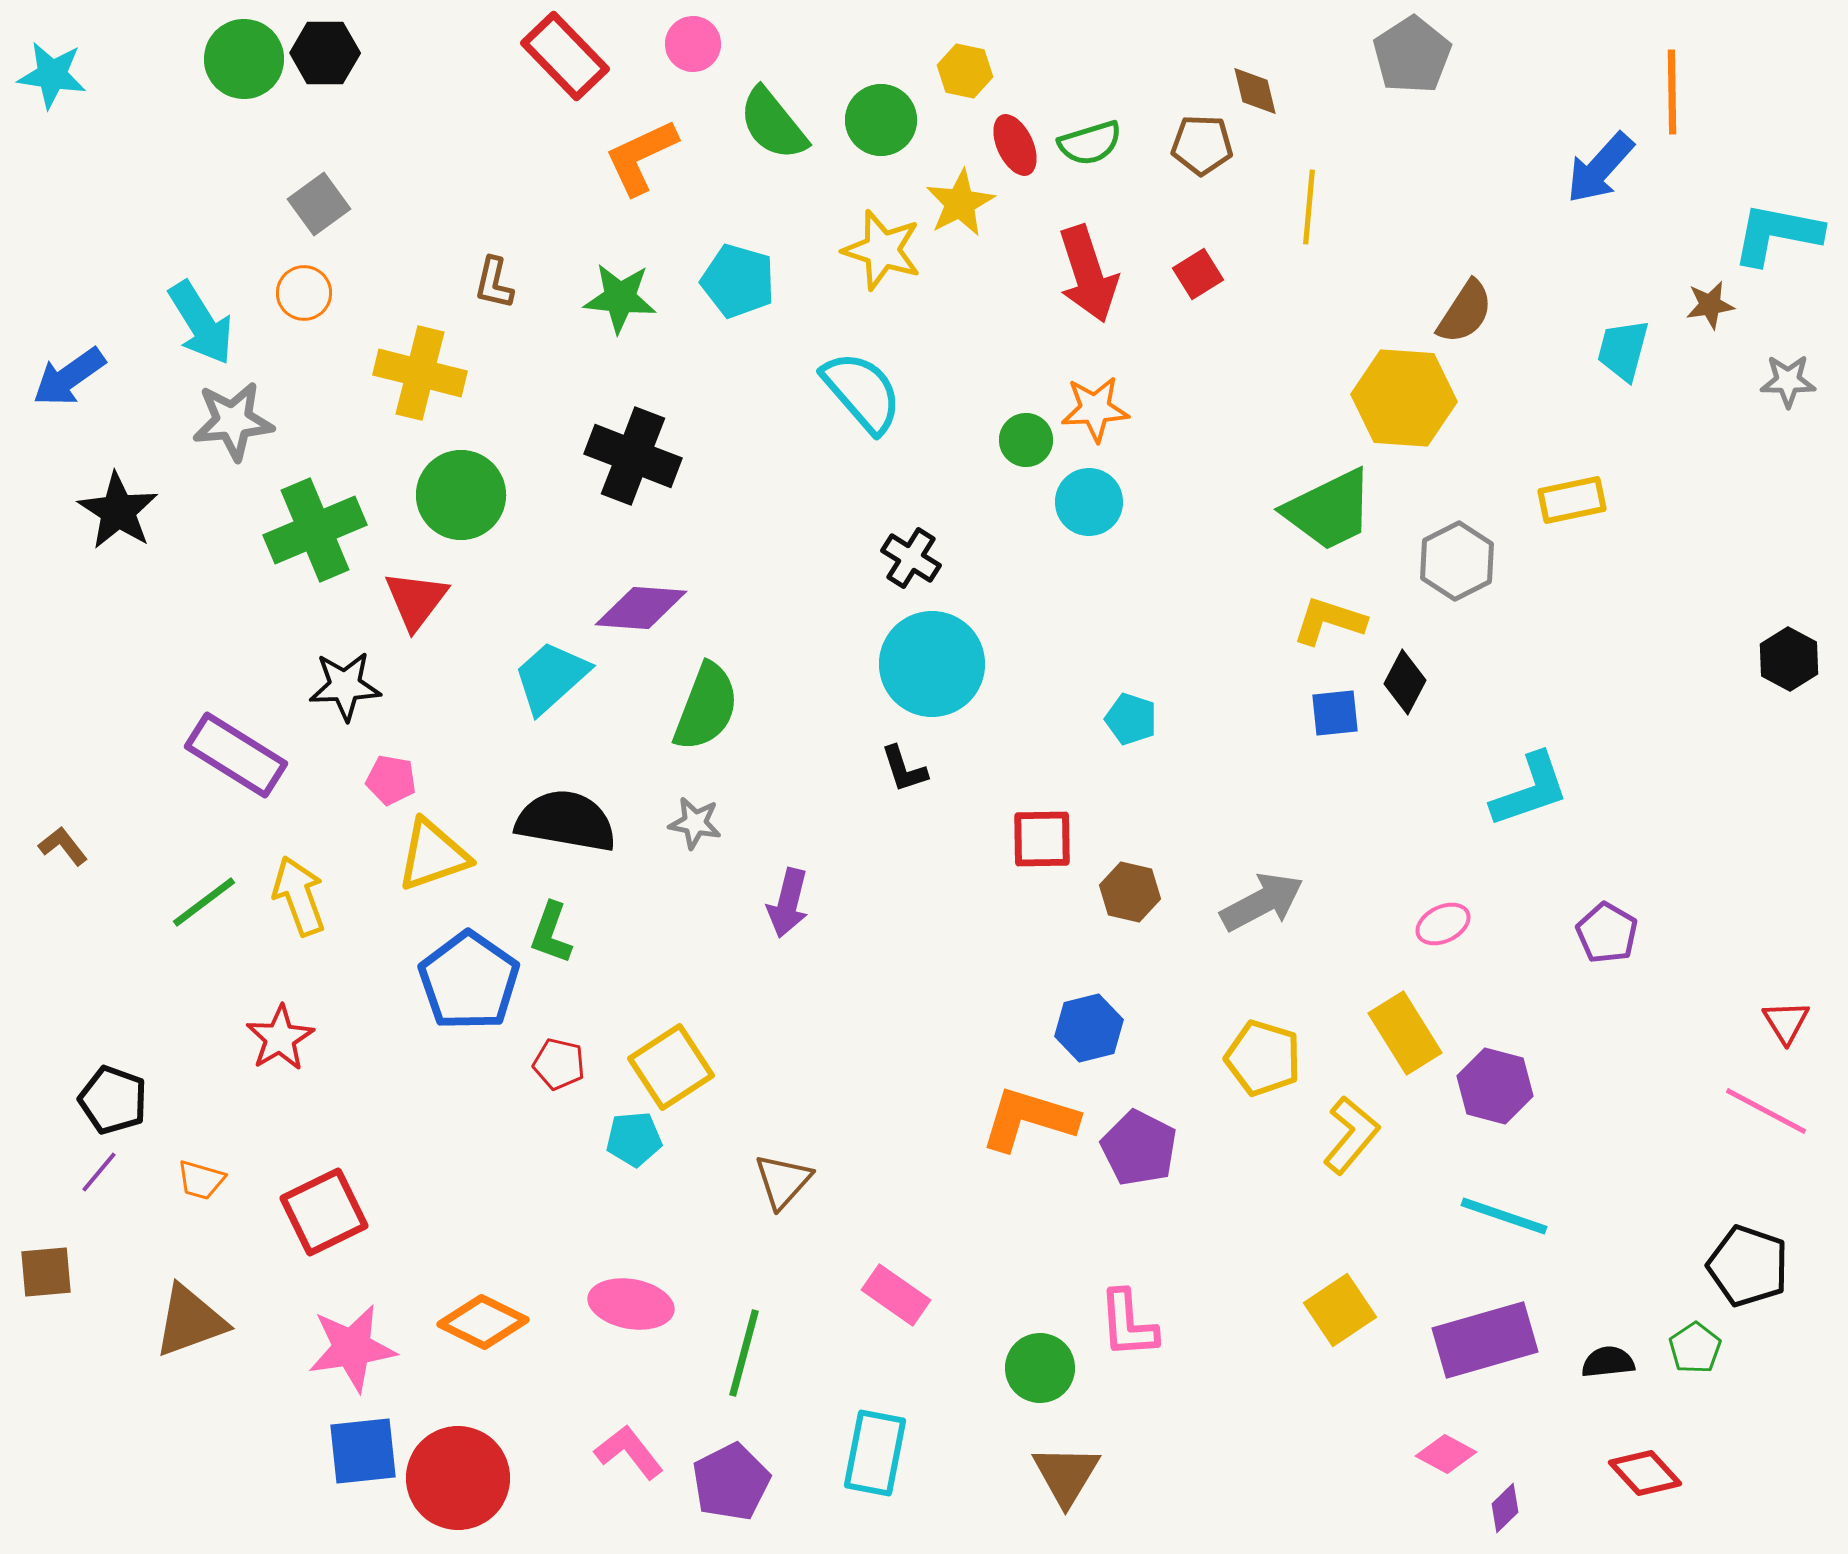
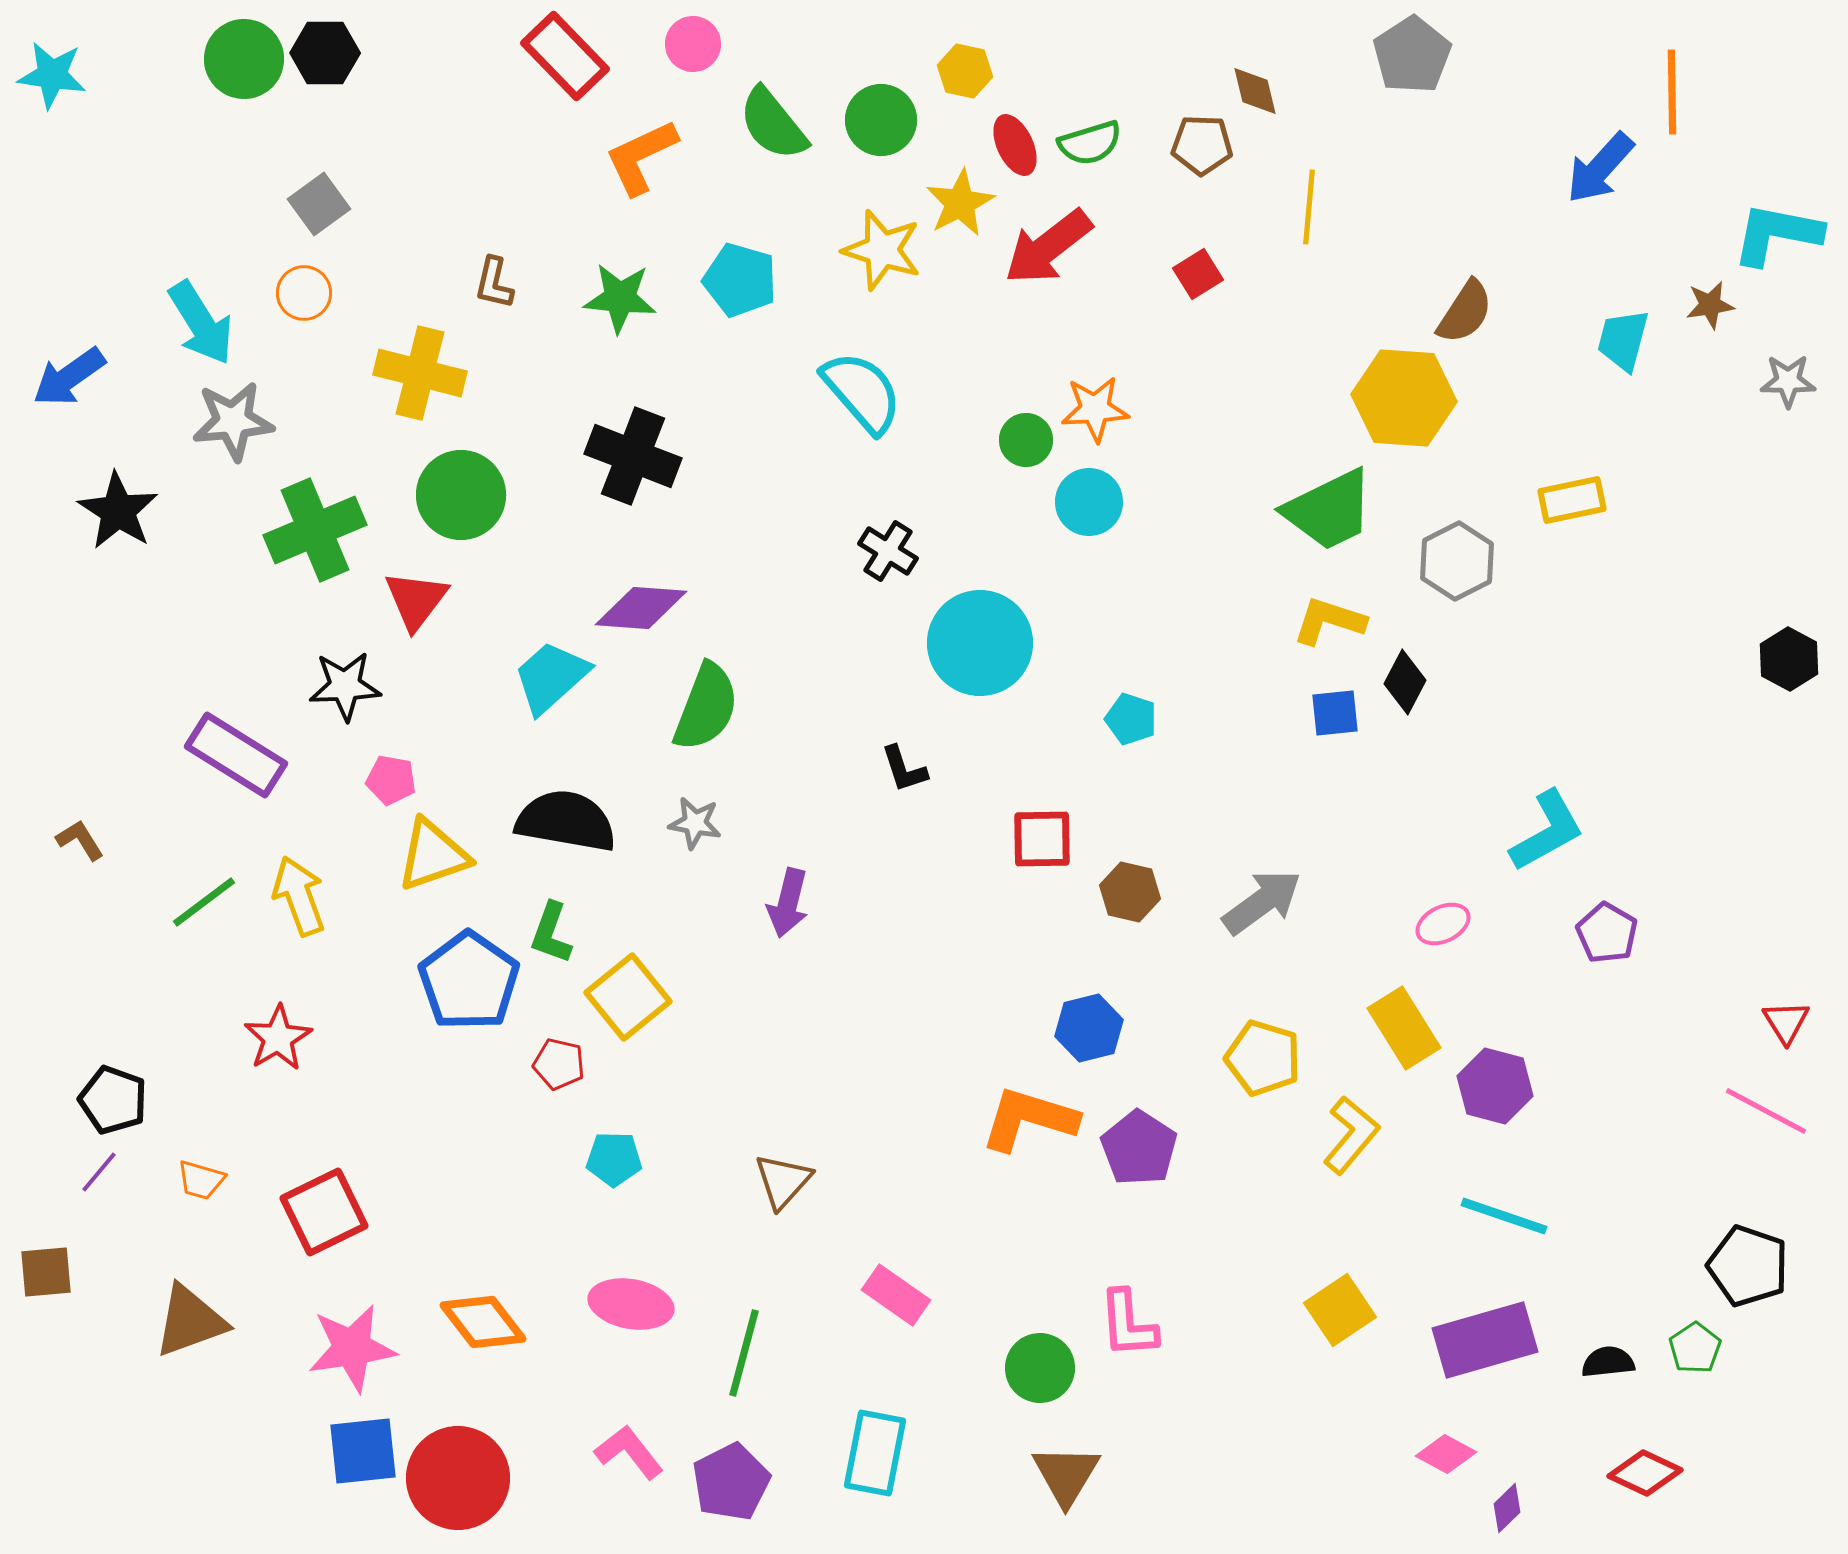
red arrow at (1088, 274): moved 40 px left, 27 px up; rotated 70 degrees clockwise
cyan pentagon at (738, 281): moved 2 px right, 1 px up
cyan trapezoid at (1623, 350): moved 10 px up
black cross at (911, 558): moved 23 px left, 7 px up
cyan circle at (932, 664): moved 48 px right, 21 px up
cyan L-shape at (1530, 790): moved 17 px right, 41 px down; rotated 10 degrees counterclockwise
brown L-shape at (63, 846): moved 17 px right, 6 px up; rotated 6 degrees clockwise
gray arrow at (1262, 902): rotated 8 degrees counterclockwise
yellow rectangle at (1405, 1033): moved 1 px left, 5 px up
red star at (280, 1038): moved 2 px left
yellow square at (671, 1067): moved 43 px left, 70 px up; rotated 6 degrees counterclockwise
cyan pentagon at (634, 1139): moved 20 px left, 20 px down; rotated 6 degrees clockwise
purple pentagon at (1139, 1148): rotated 6 degrees clockwise
orange diamond at (483, 1322): rotated 26 degrees clockwise
red diamond at (1645, 1473): rotated 22 degrees counterclockwise
purple diamond at (1505, 1508): moved 2 px right
